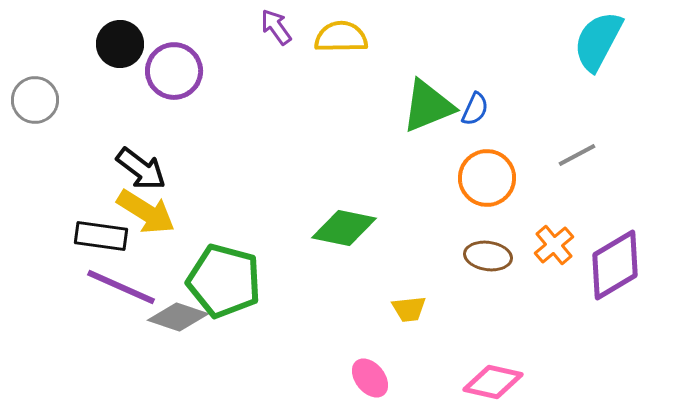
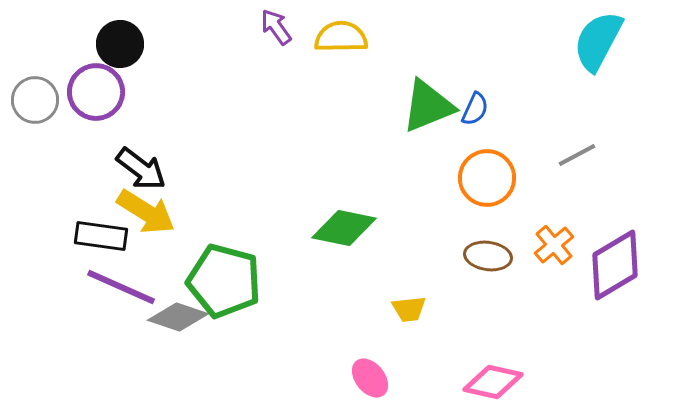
purple circle: moved 78 px left, 21 px down
